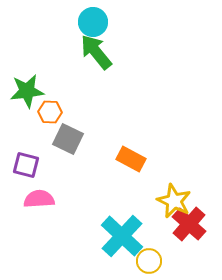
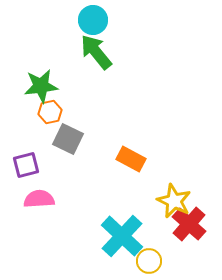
cyan circle: moved 2 px up
green star: moved 14 px right, 5 px up
orange hexagon: rotated 15 degrees counterclockwise
purple square: rotated 28 degrees counterclockwise
